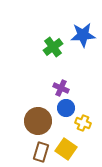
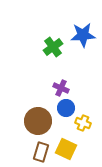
yellow square: rotated 10 degrees counterclockwise
